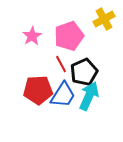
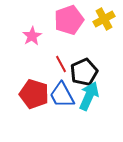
pink pentagon: moved 16 px up
red pentagon: moved 4 px left, 4 px down; rotated 20 degrees clockwise
blue trapezoid: moved 1 px left; rotated 120 degrees clockwise
